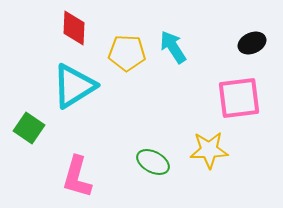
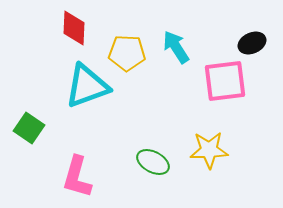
cyan arrow: moved 3 px right
cyan triangle: moved 13 px right; rotated 12 degrees clockwise
pink square: moved 14 px left, 17 px up
